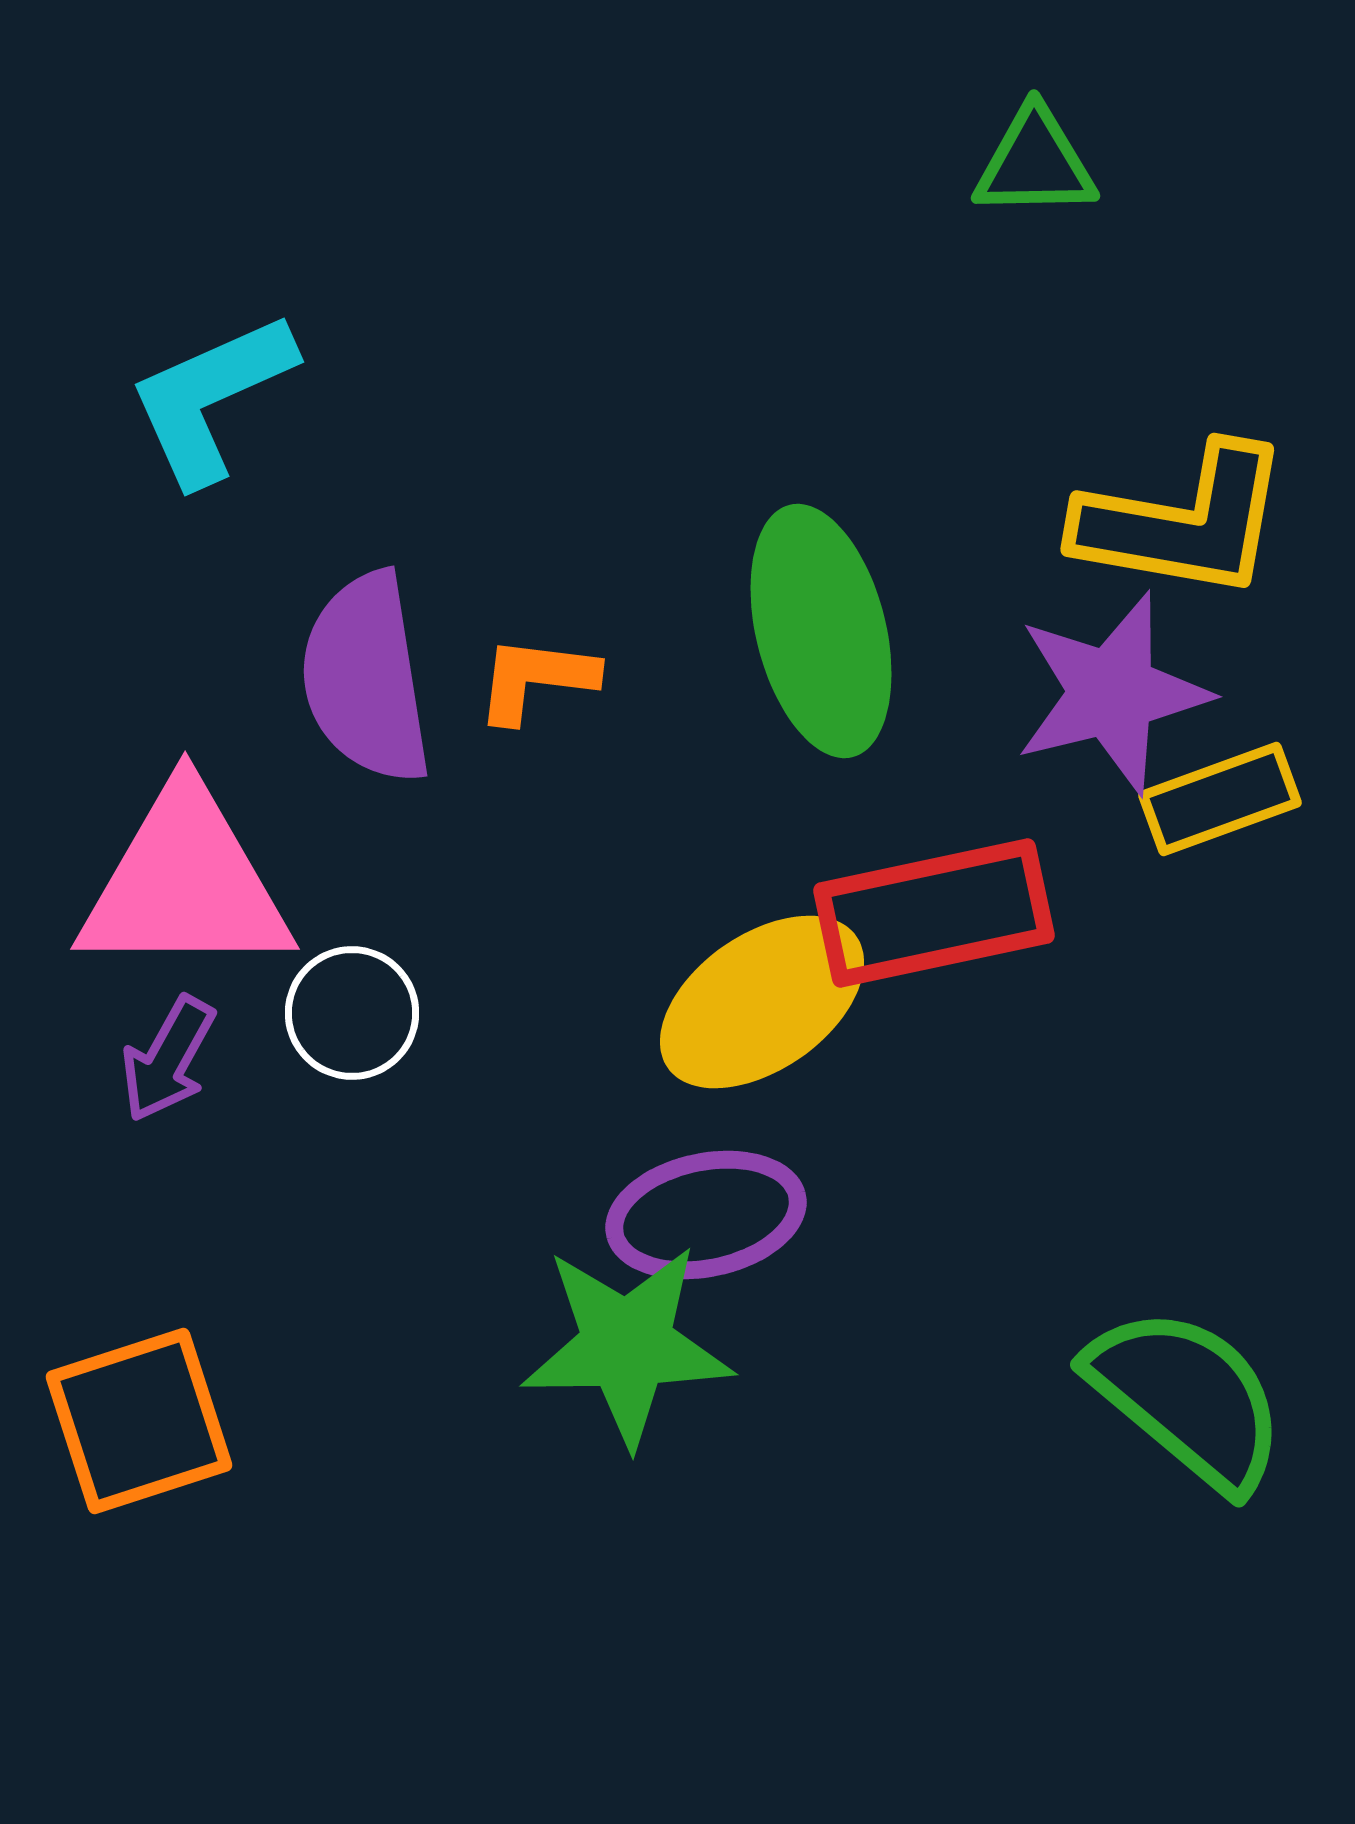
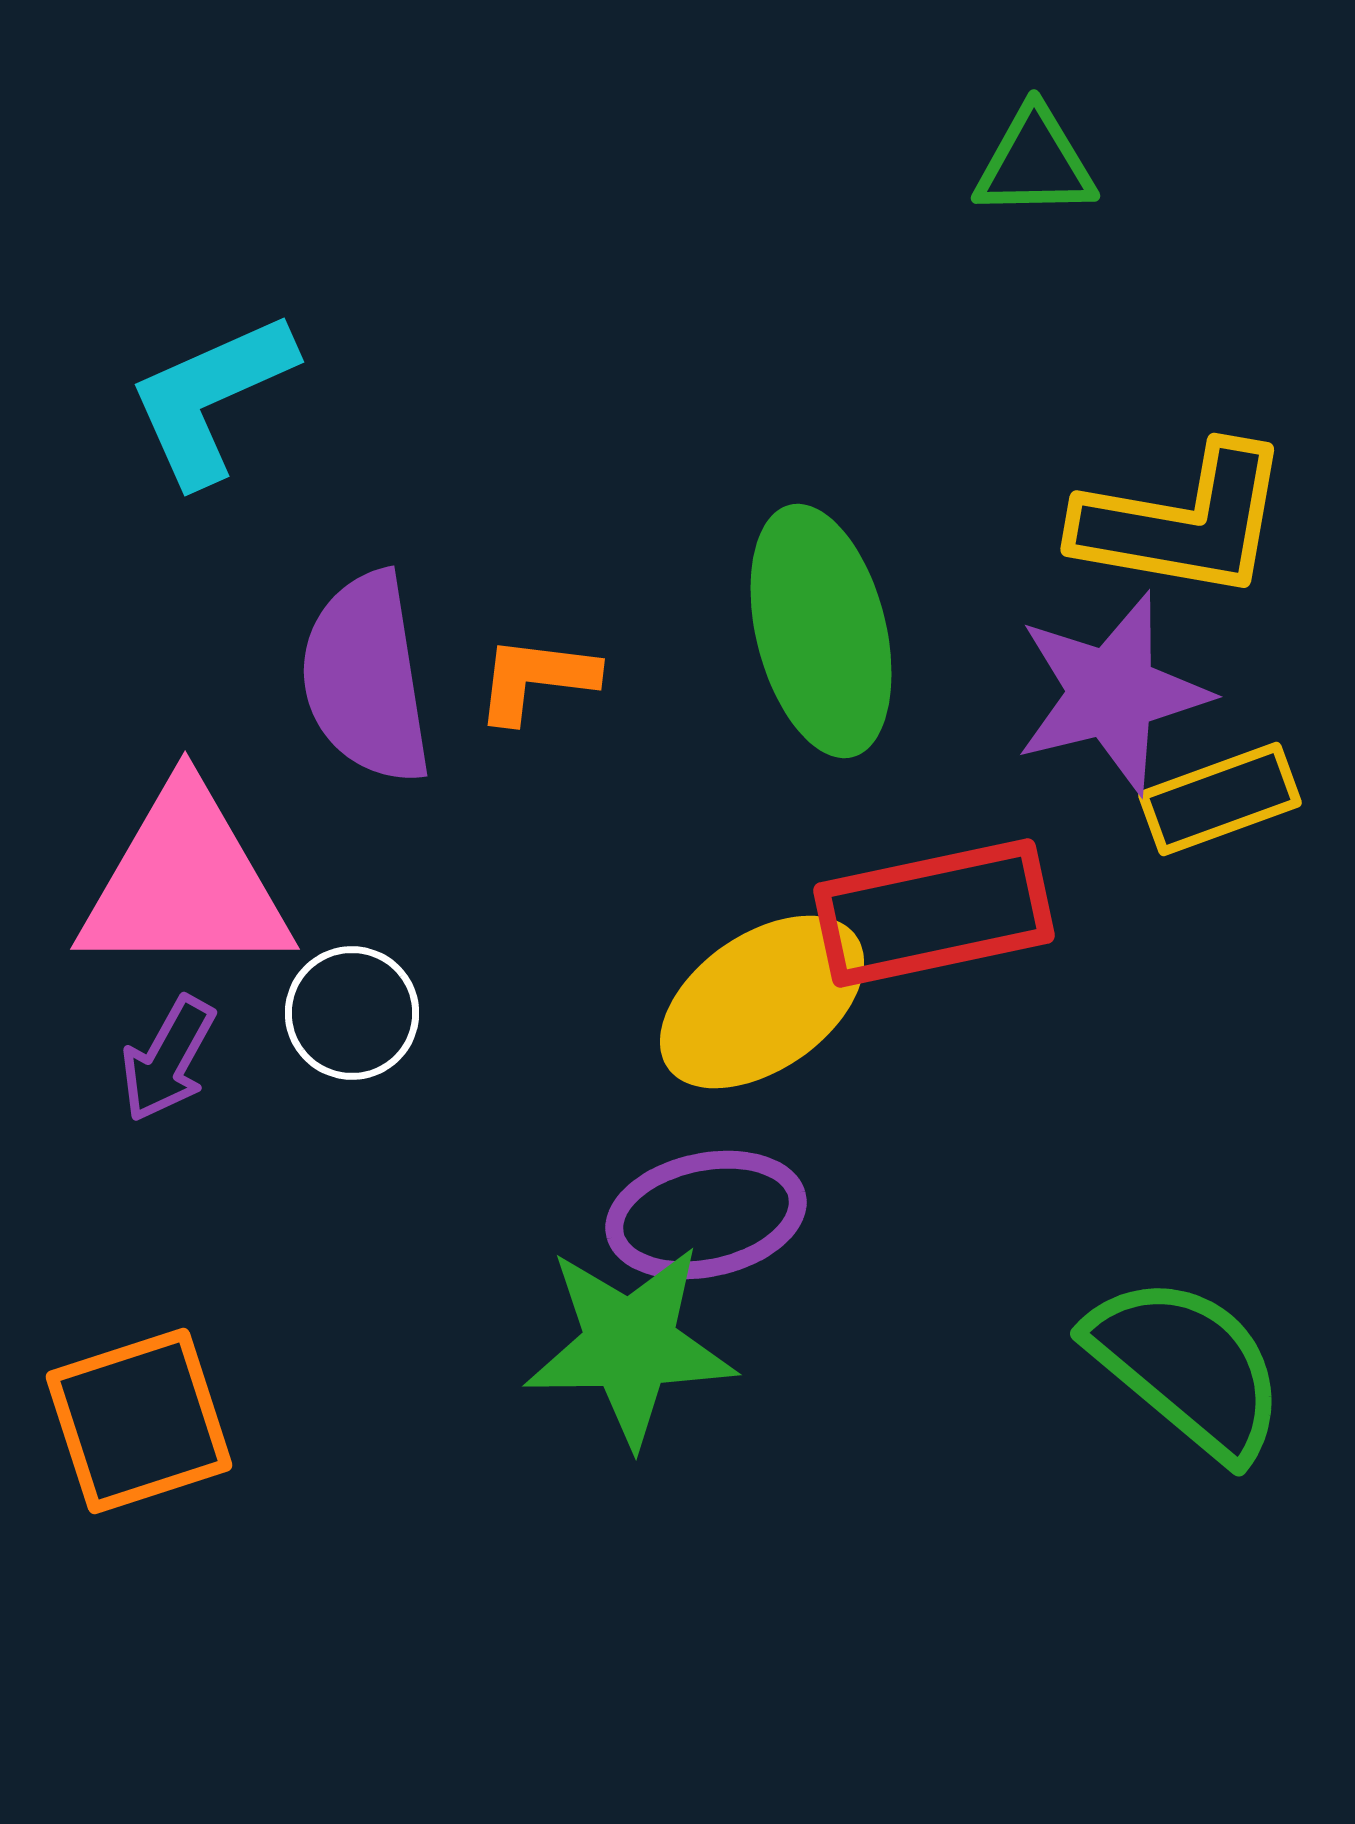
green star: moved 3 px right
green semicircle: moved 31 px up
